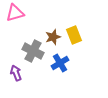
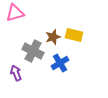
yellow rectangle: rotated 54 degrees counterclockwise
